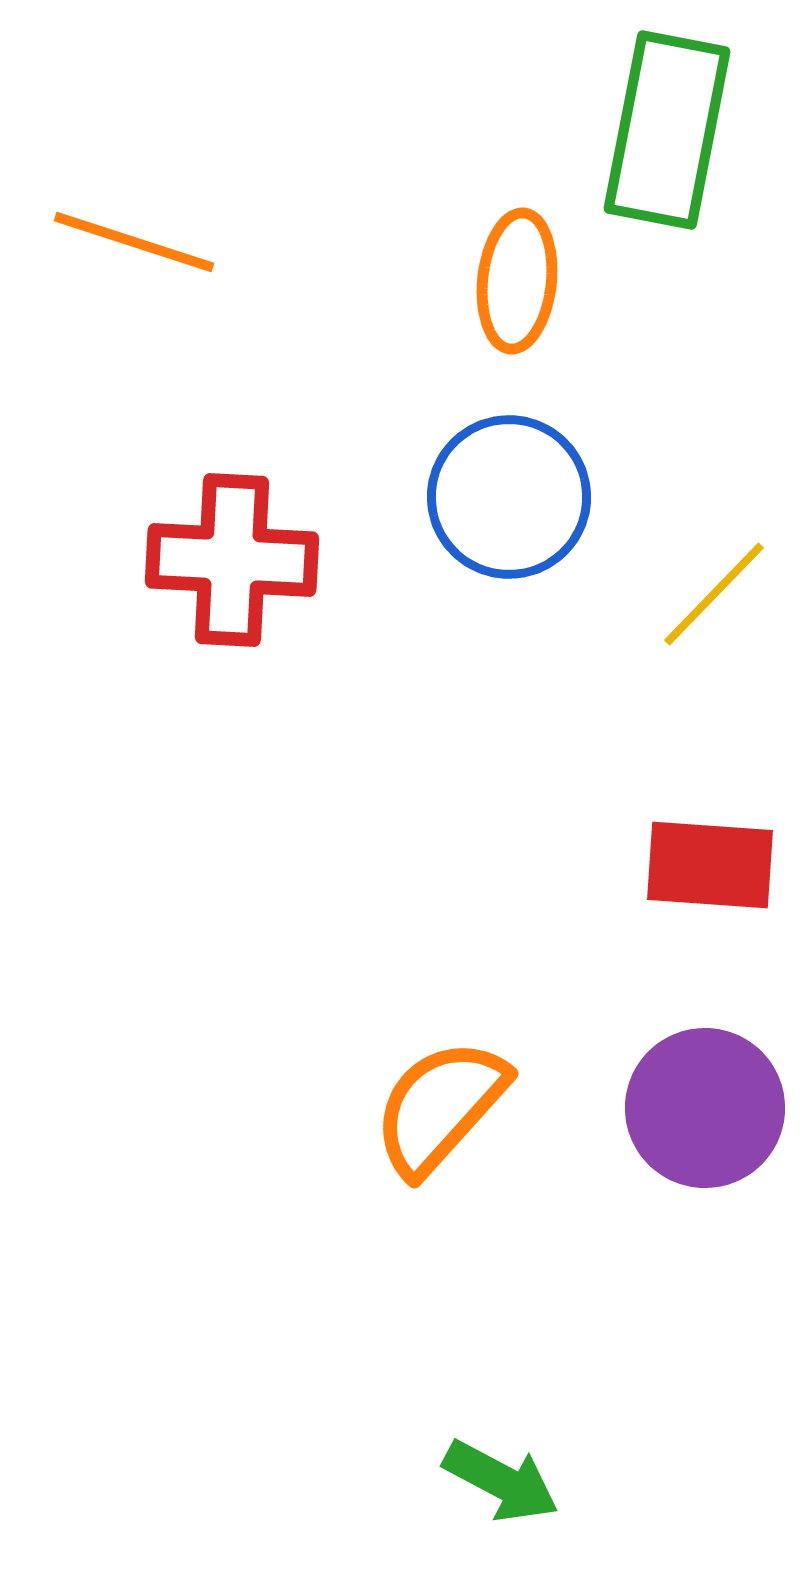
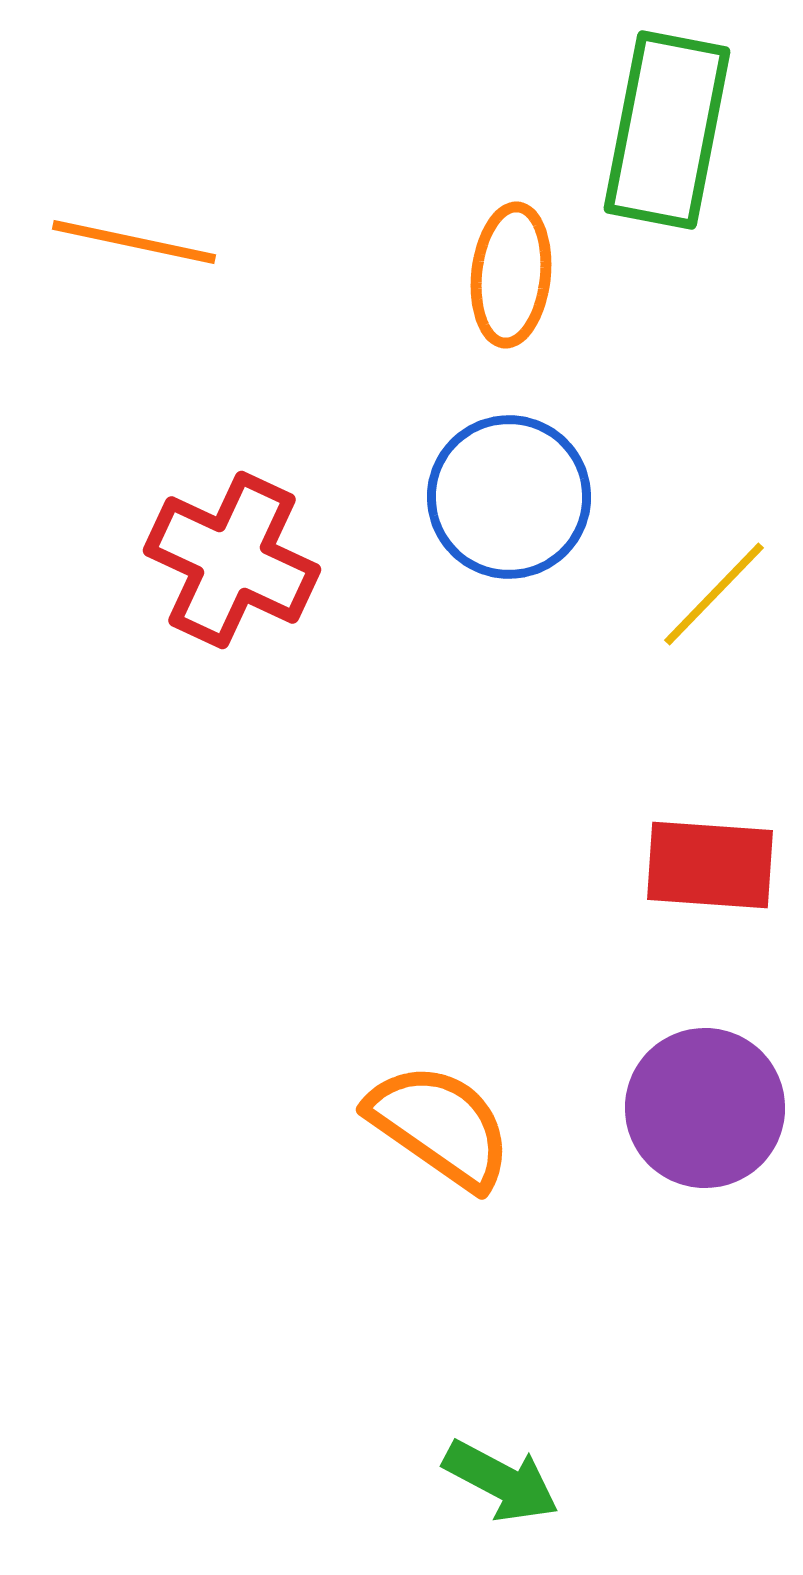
orange line: rotated 6 degrees counterclockwise
orange ellipse: moved 6 px left, 6 px up
red cross: rotated 22 degrees clockwise
orange semicircle: moved 19 px down; rotated 83 degrees clockwise
